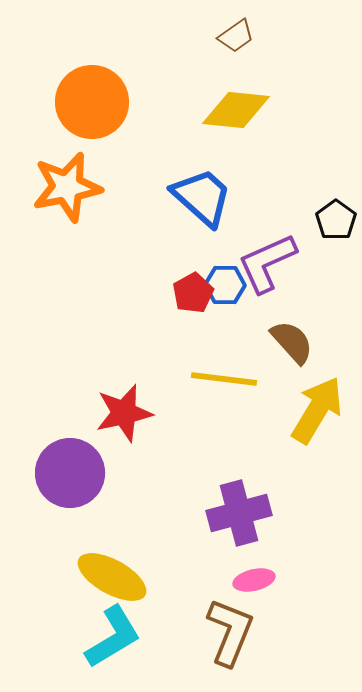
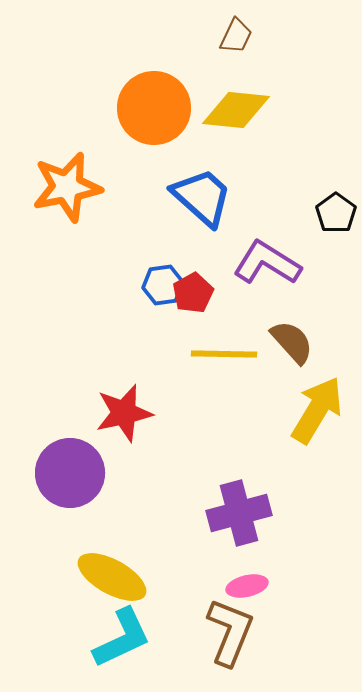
brown trapezoid: rotated 30 degrees counterclockwise
orange circle: moved 62 px right, 6 px down
black pentagon: moved 7 px up
purple L-shape: rotated 56 degrees clockwise
blue hexagon: moved 62 px left; rotated 9 degrees counterclockwise
yellow line: moved 25 px up; rotated 6 degrees counterclockwise
pink ellipse: moved 7 px left, 6 px down
cyan L-shape: moved 9 px right, 1 px down; rotated 6 degrees clockwise
